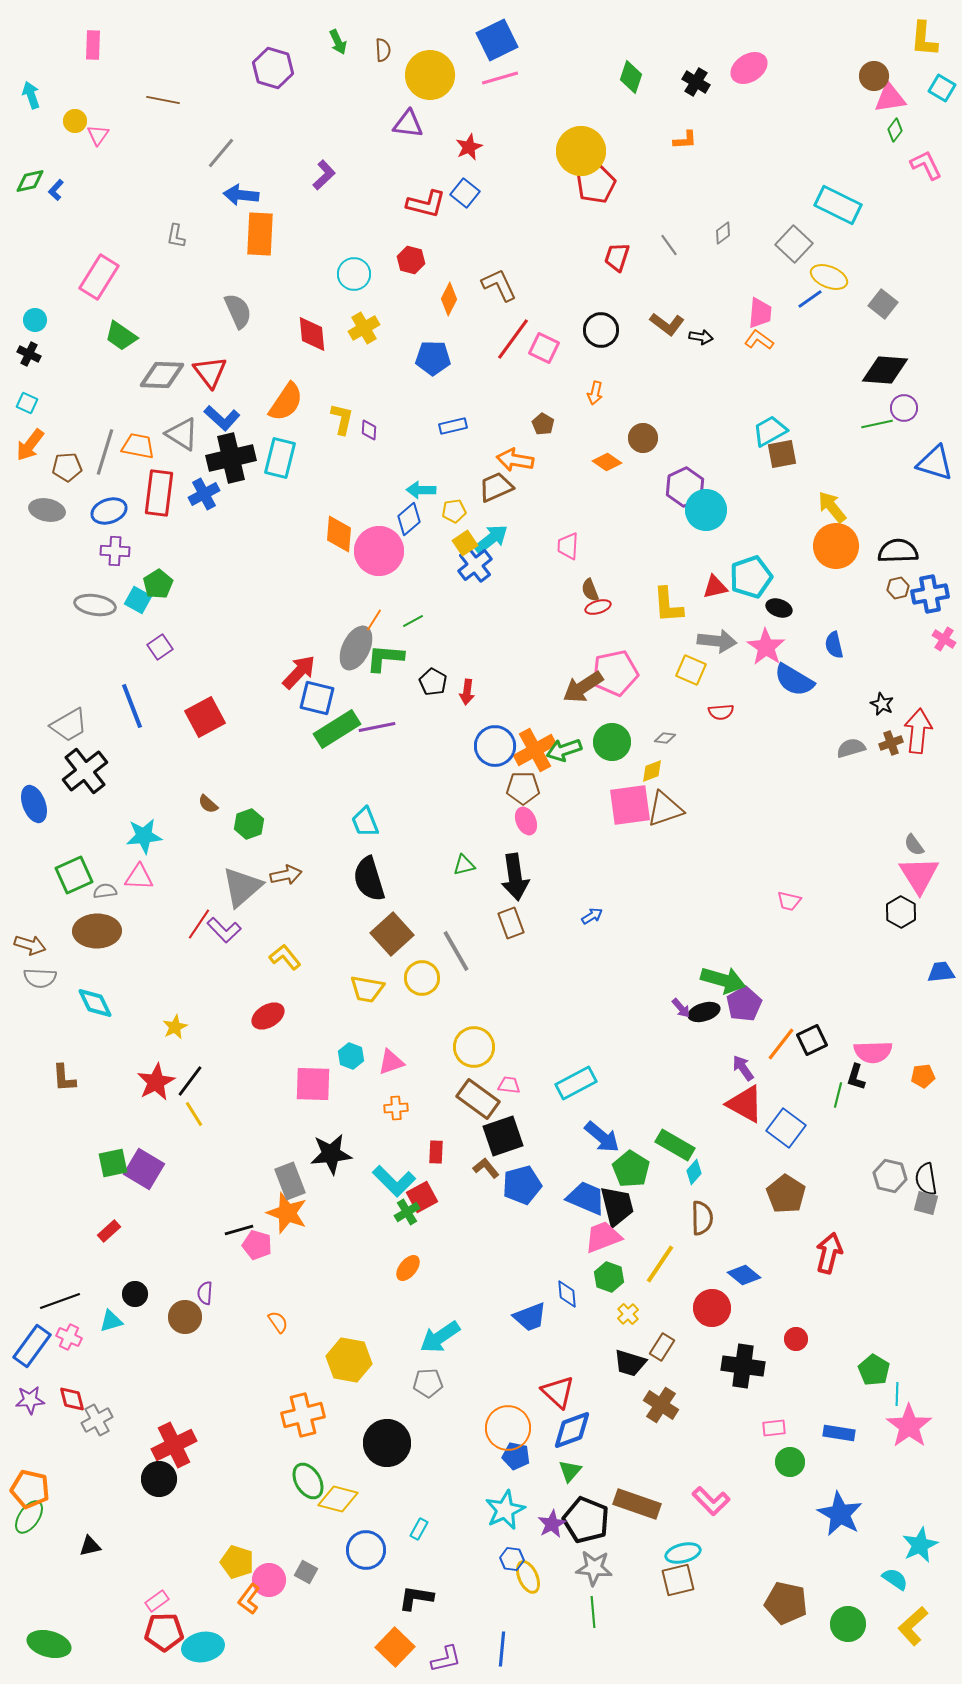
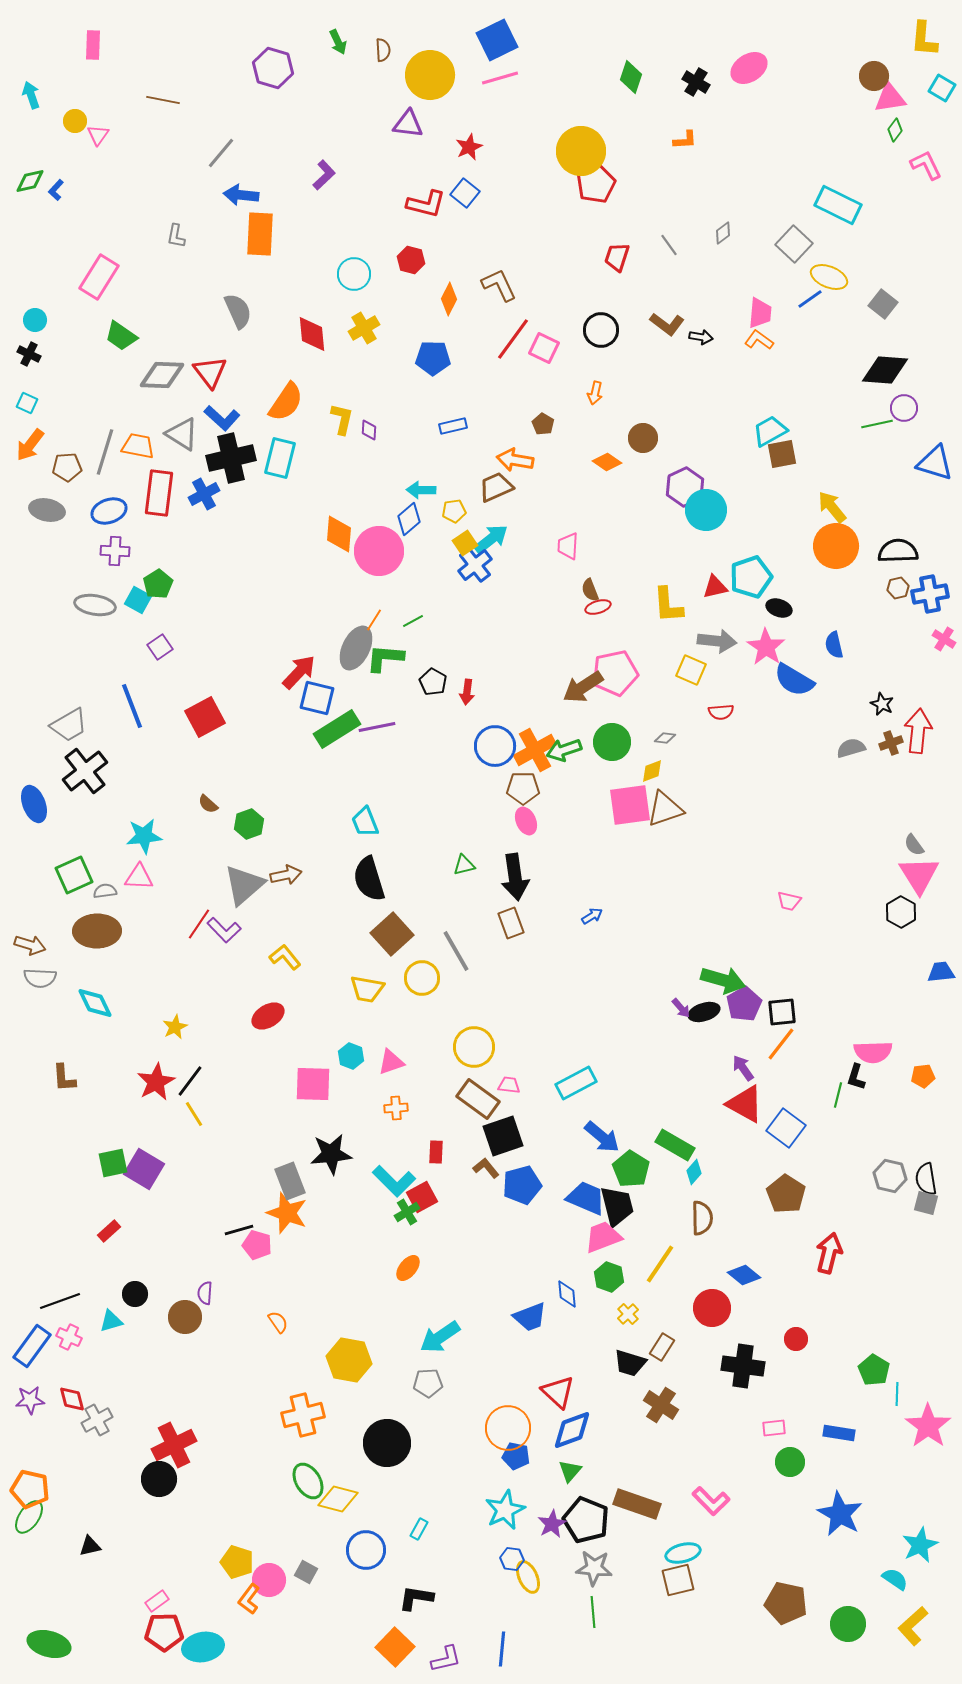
gray triangle at (242, 887): moved 2 px right, 2 px up
black square at (812, 1040): moved 30 px left, 28 px up; rotated 20 degrees clockwise
pink star at (909, 1426): moved 19 px right
